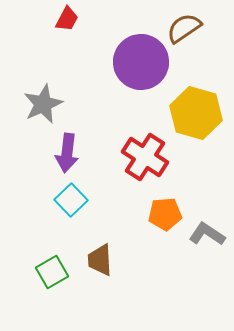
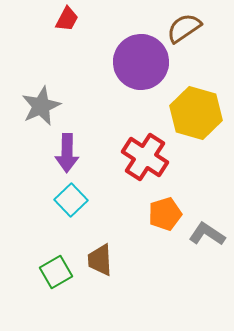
gray star: moved 2 px left, 2 px down
purple arrow: rotated 6 degrees counterclockwise
orange pentagon: rotated 12 degrees counterclockwise
green square: moved 4 px right
